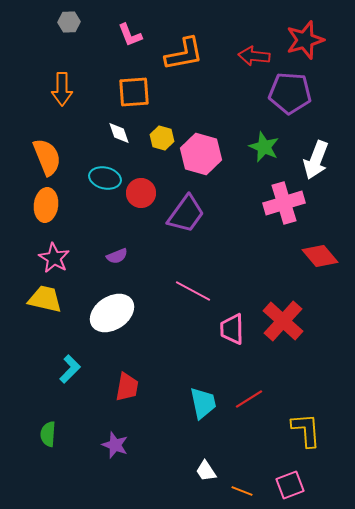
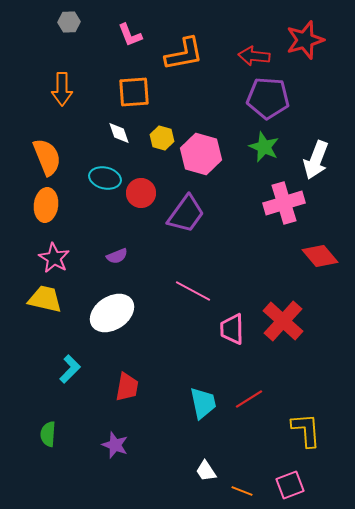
purple pentagon: moved 22 px left, 5 px down
